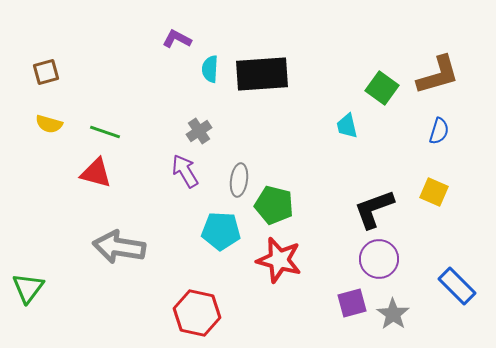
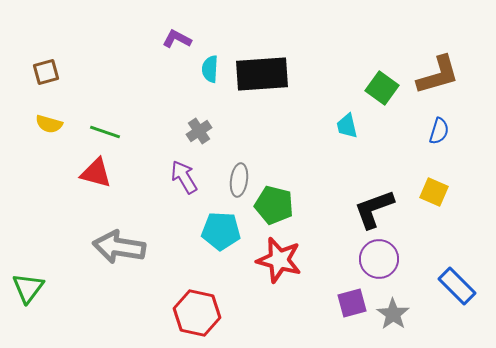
purple arrow: moved 1 px left, 6 px down
